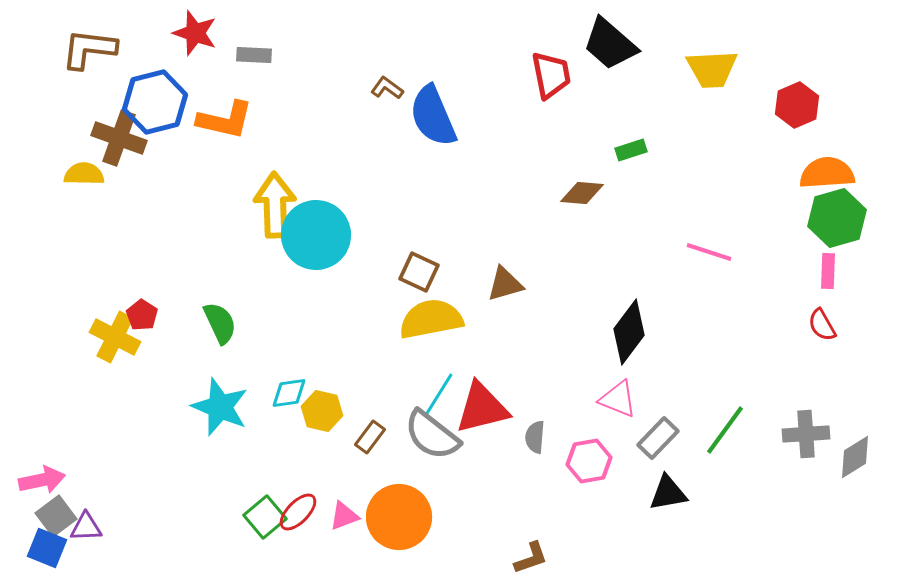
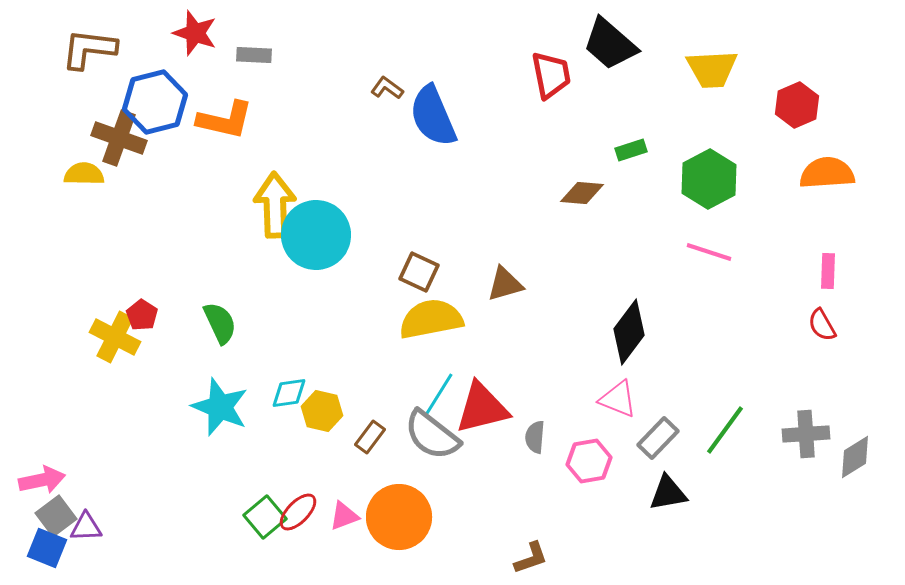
green hexagon at (837, 218): moved 128 px left, 39 px up; rotated 12 degrees counterclockwise
